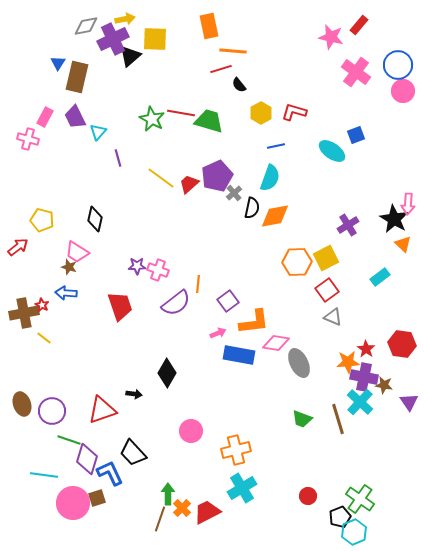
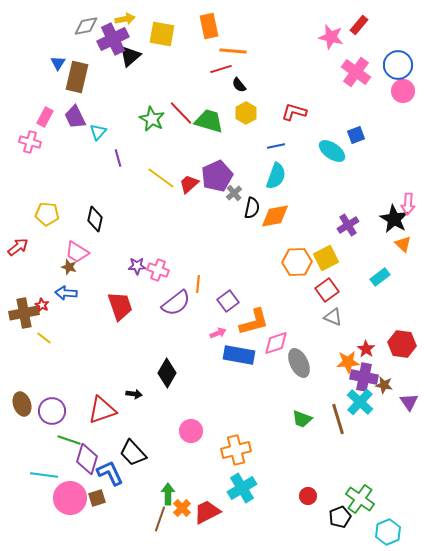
yellow square at (155, 39): moved 7 px right, 5 px up; rotated 8 degrees clockwise
red line at (181, 113): rotated 36 degrees clockwise
yellow hexagon at (261, 113): moved 15 px left
pink cross at (28, 139): moved 2 px right, 3 px down
cyan semicircle at (270, 178): moved 6 px right, 2 px up
yellow pentagon at (42, 220): moved 5 px right, 6 px up; rotated 10 degrees counterclockwise
orange L-shape at (254, 322): rotated 8 degrees counterclockwise
pink diamond at (276, 343): rotated 28 degrees counterclockwise
pink circle at (73, 503): moved 3 px left, 5 px up
cyan hexagon at (354, 532): moved 34 px right
